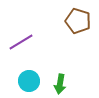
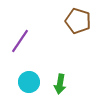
purple line: moved 1 px left, 1 px up; rotated 25 degrees counterclockwise
cyan circle: moved 1 px down
